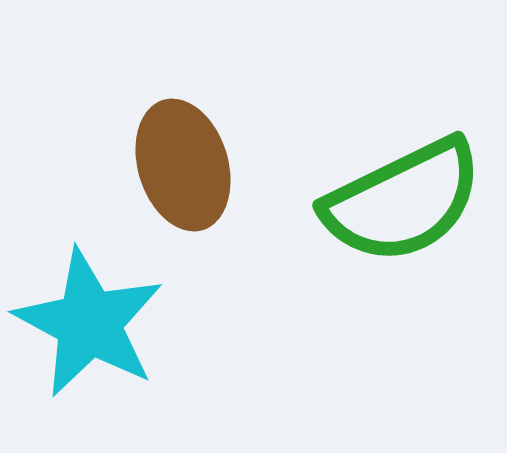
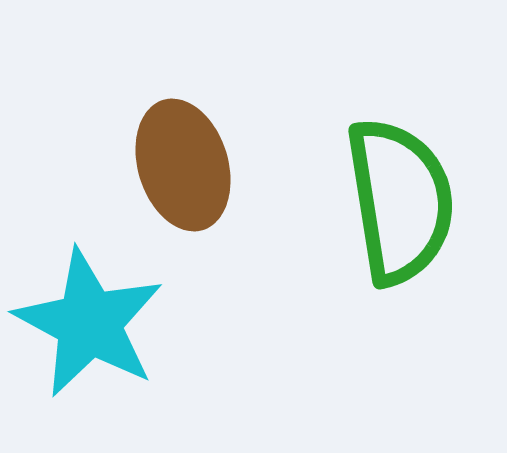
green semicircle: moved 3 px left; rotated 73 degrees counterclockwise
